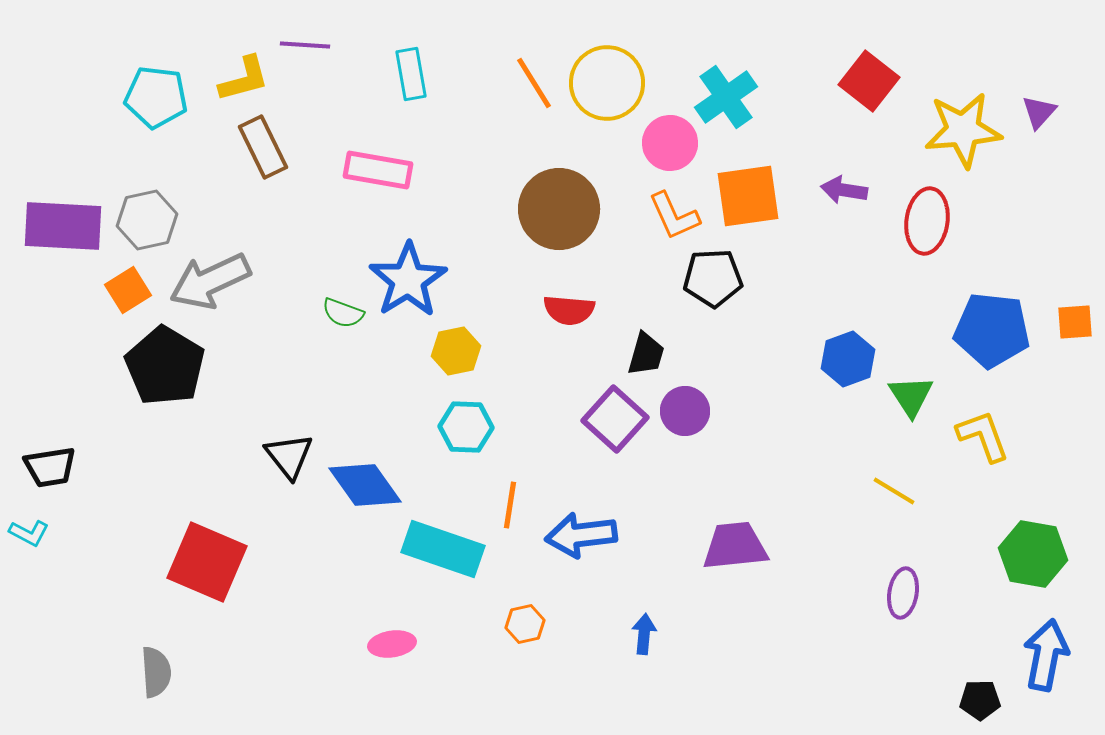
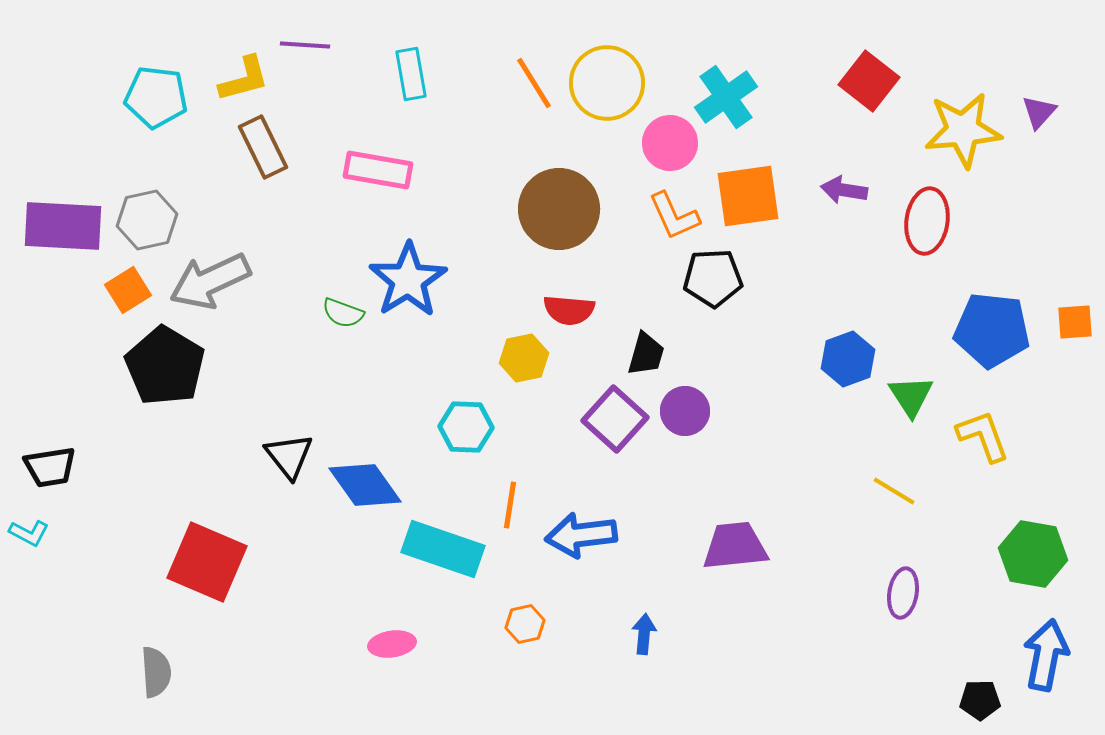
yellow hexagon at (456, 351): moved 68 px right, 7 px down
